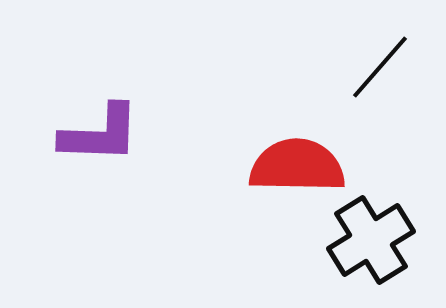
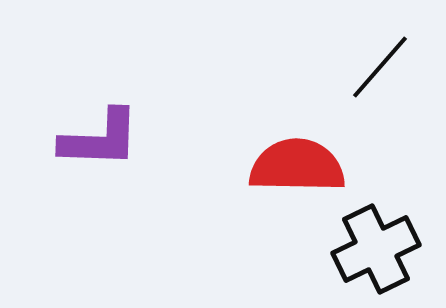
purple L-shape: moved 5 px down
black cross: moved 5 px right, 9 px down; rotated 6 degrees clockwise
